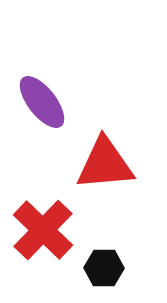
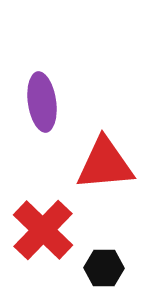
purple ellipse: rotated 30 degrees clockwise
